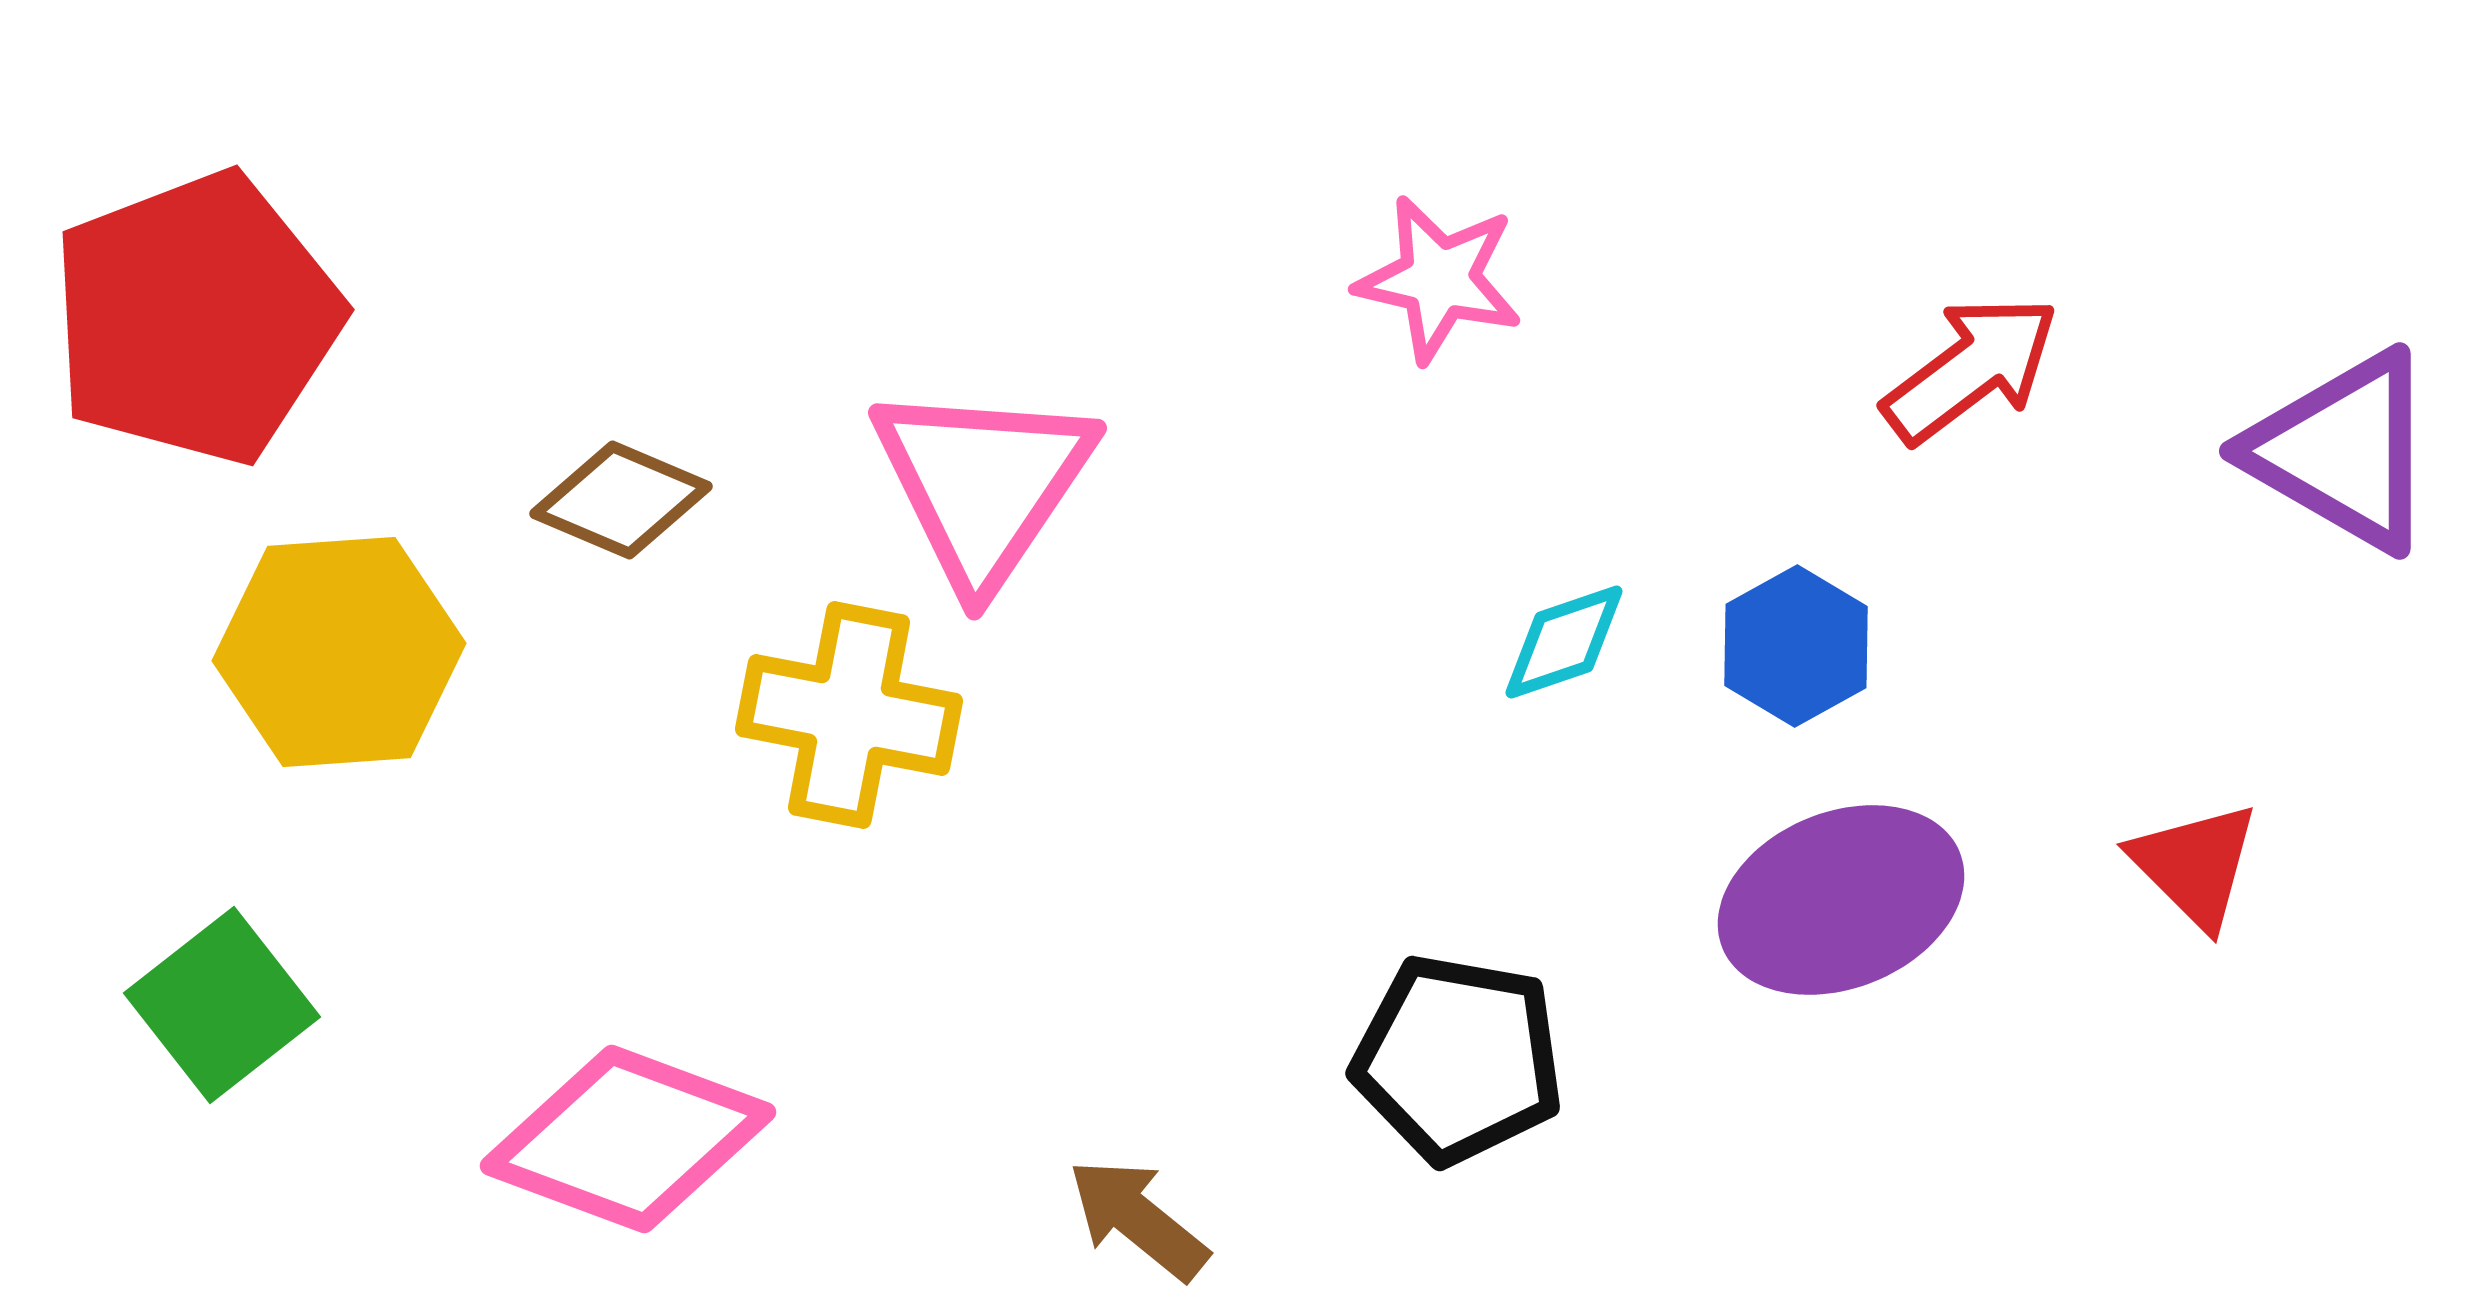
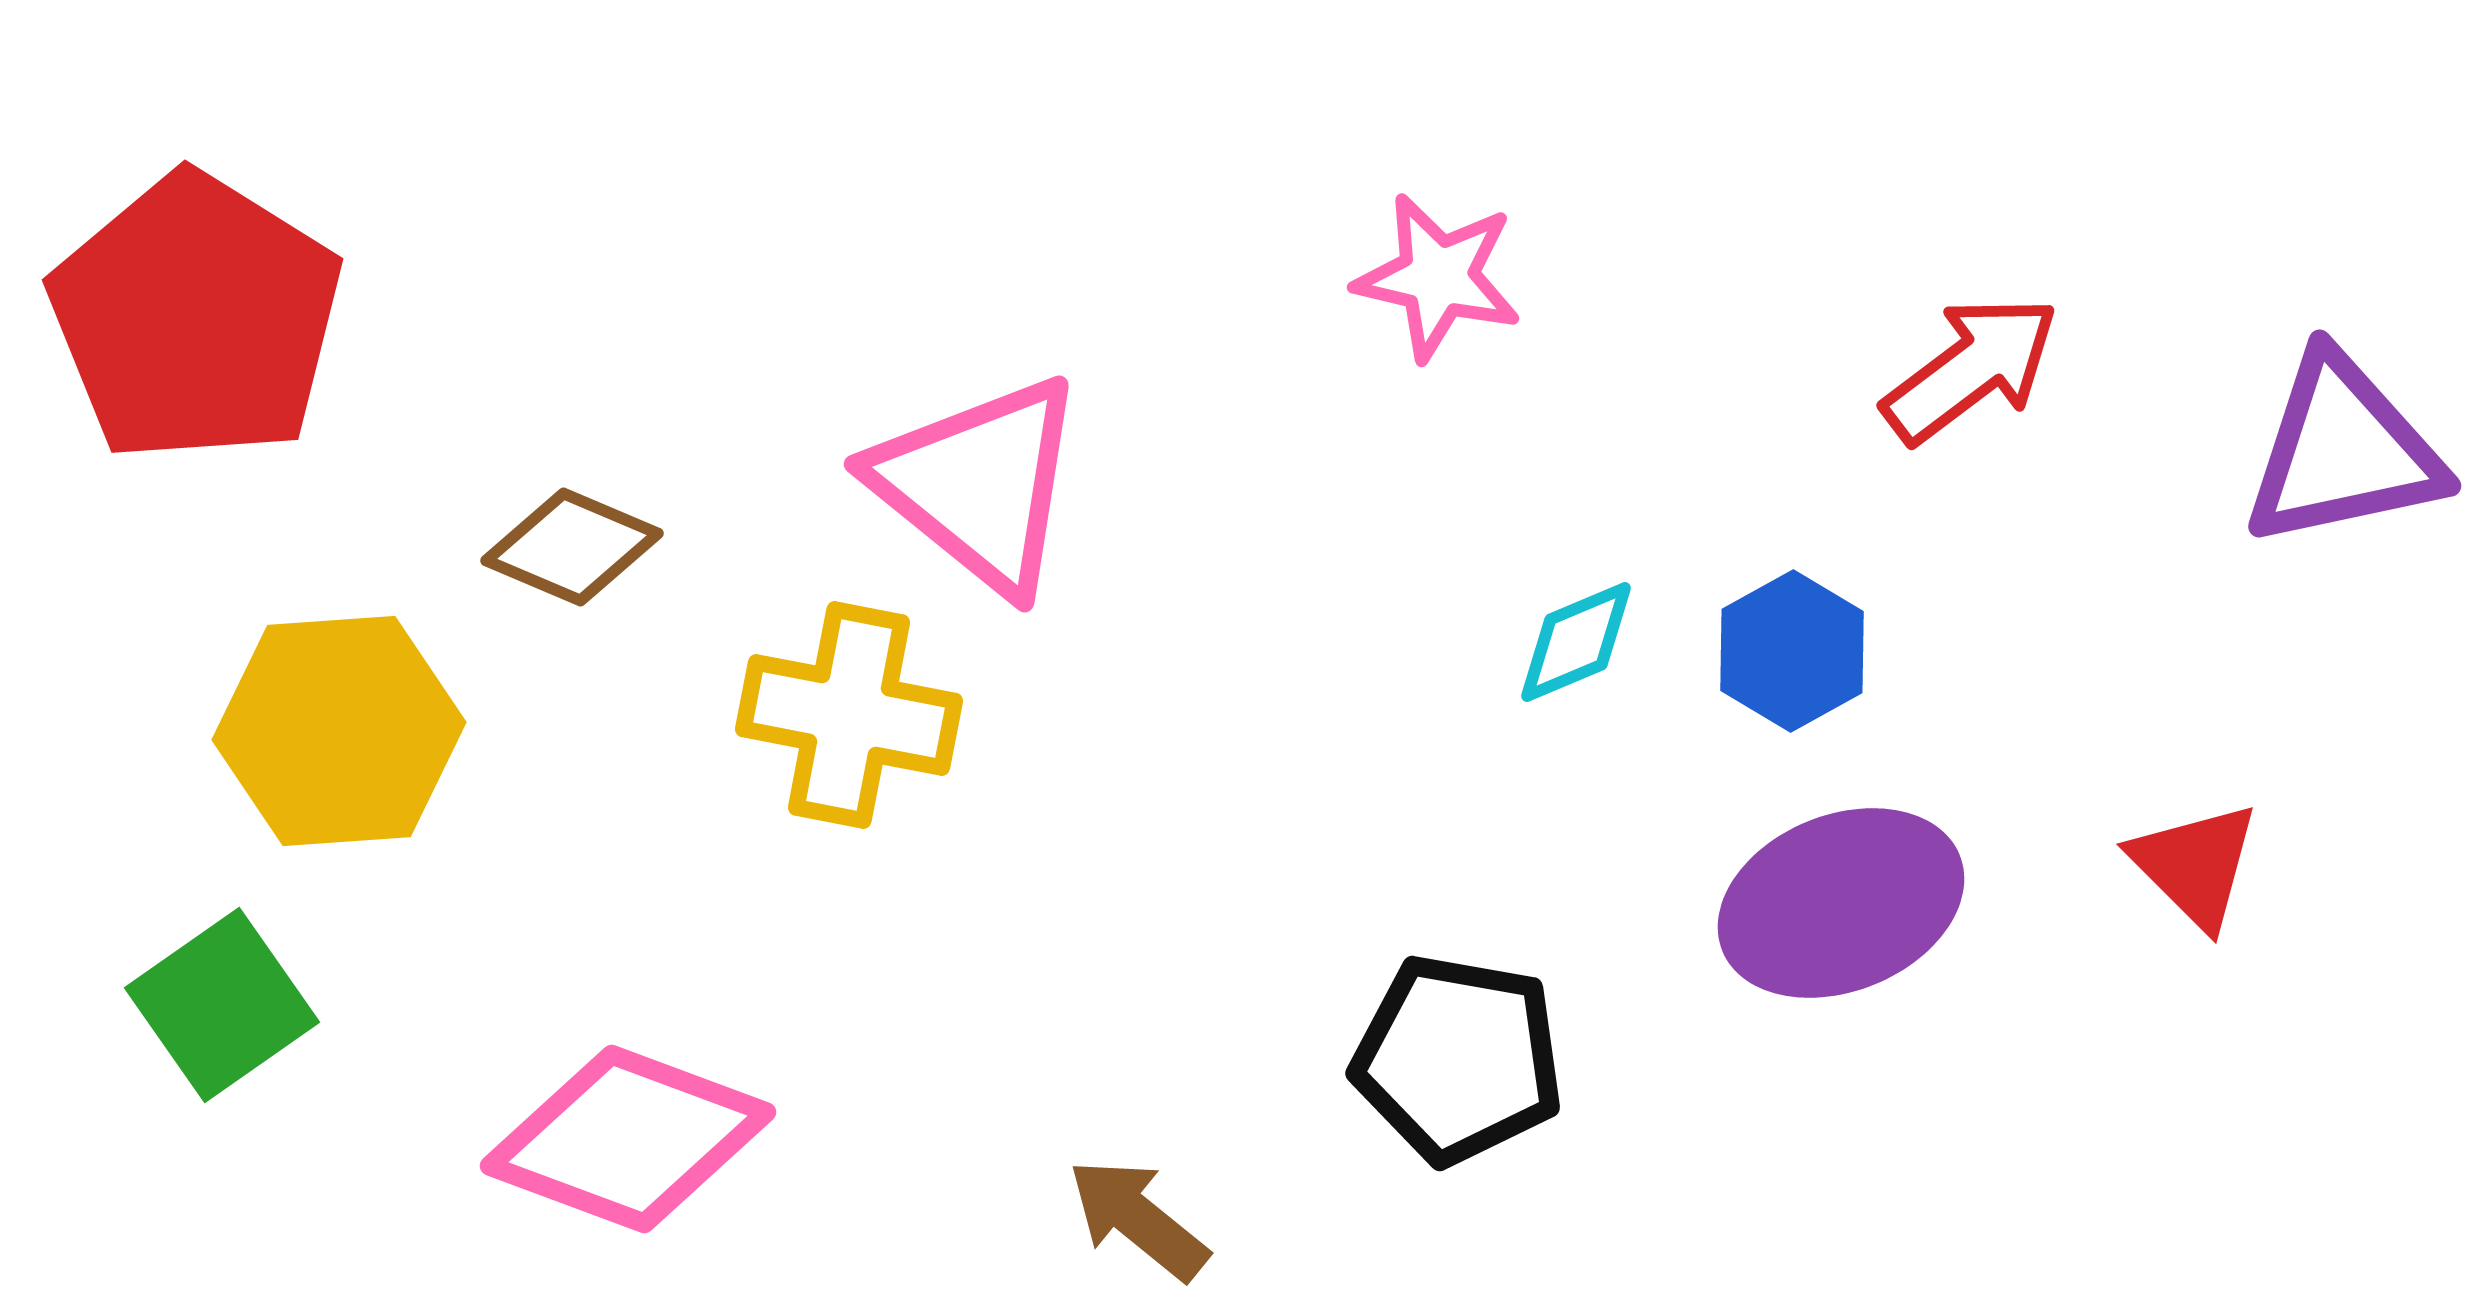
pink star: moved 1 px left, 2 px up
red pentagon: rotated 19 degrees counterclockwise
purple triangle: rotated 42 degrees counterclockwise
pink triangle: moved 4 px left; rotated 25 degrees counterclockwise
brown diamond: moved 49 px left, 47 px down
cyan diamond: moved 12 px right; rotated 4 degrees counterclockwise
blue hexagon: moved 4 px left, 5 px down
yellow hexagon: moved 79 px down
purple ellipse: moved 3 px down
green square: rotated 3 degrees clockwise
